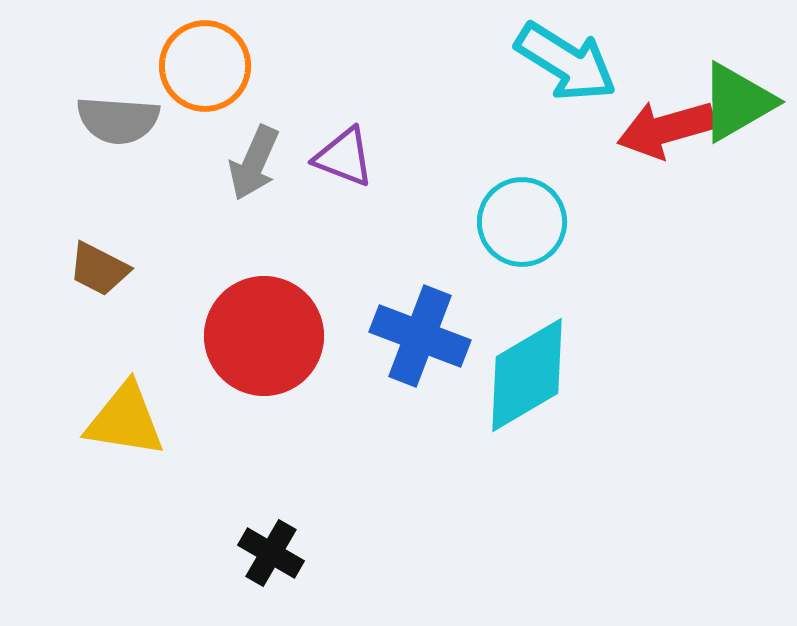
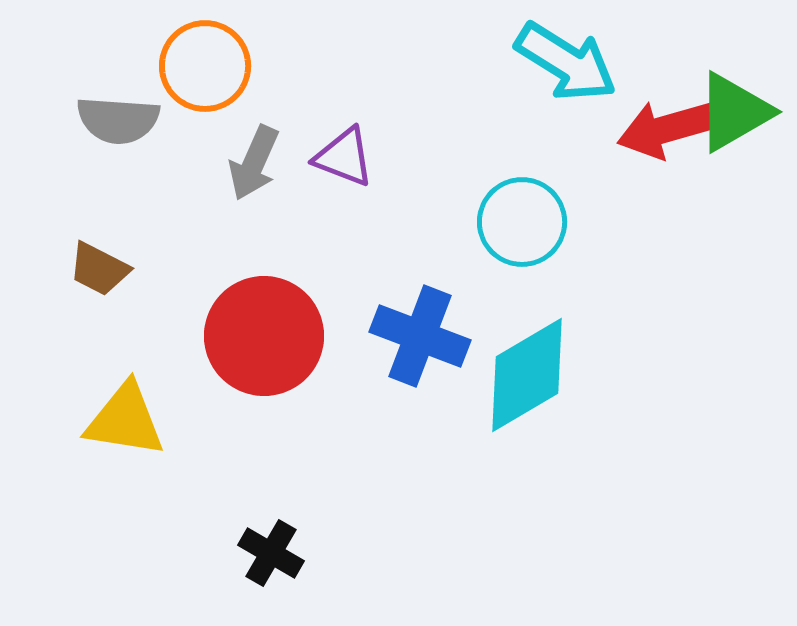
green triangle: moved 3 px left, 10 px down
